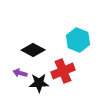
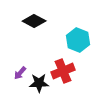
black diamond: moved 1 px right, 29 px up
purple arrow: rotated 64 degrees counterclockwise
